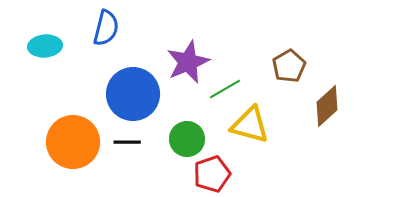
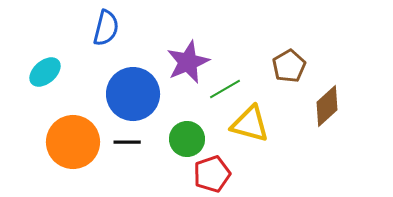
cyan ellipse: moved 26 px down; rotated 36 degrees counterclockwise
yellow triangle: moved 1 px up
